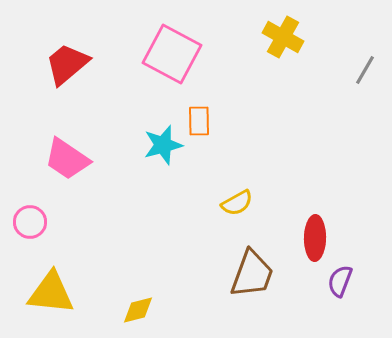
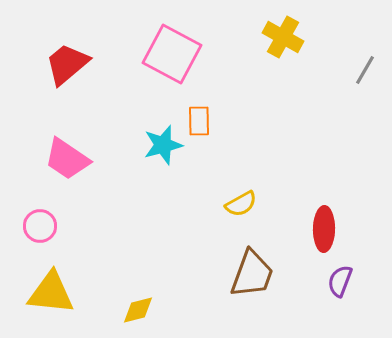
yellow semicircle: moved 4 px right, 1 px down
pink circle: moved 10 px right, 4 px down
red ellipse: moved 9 px right, 9 px up
